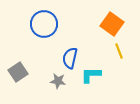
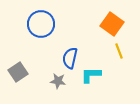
blue circle: moved 3 px left
